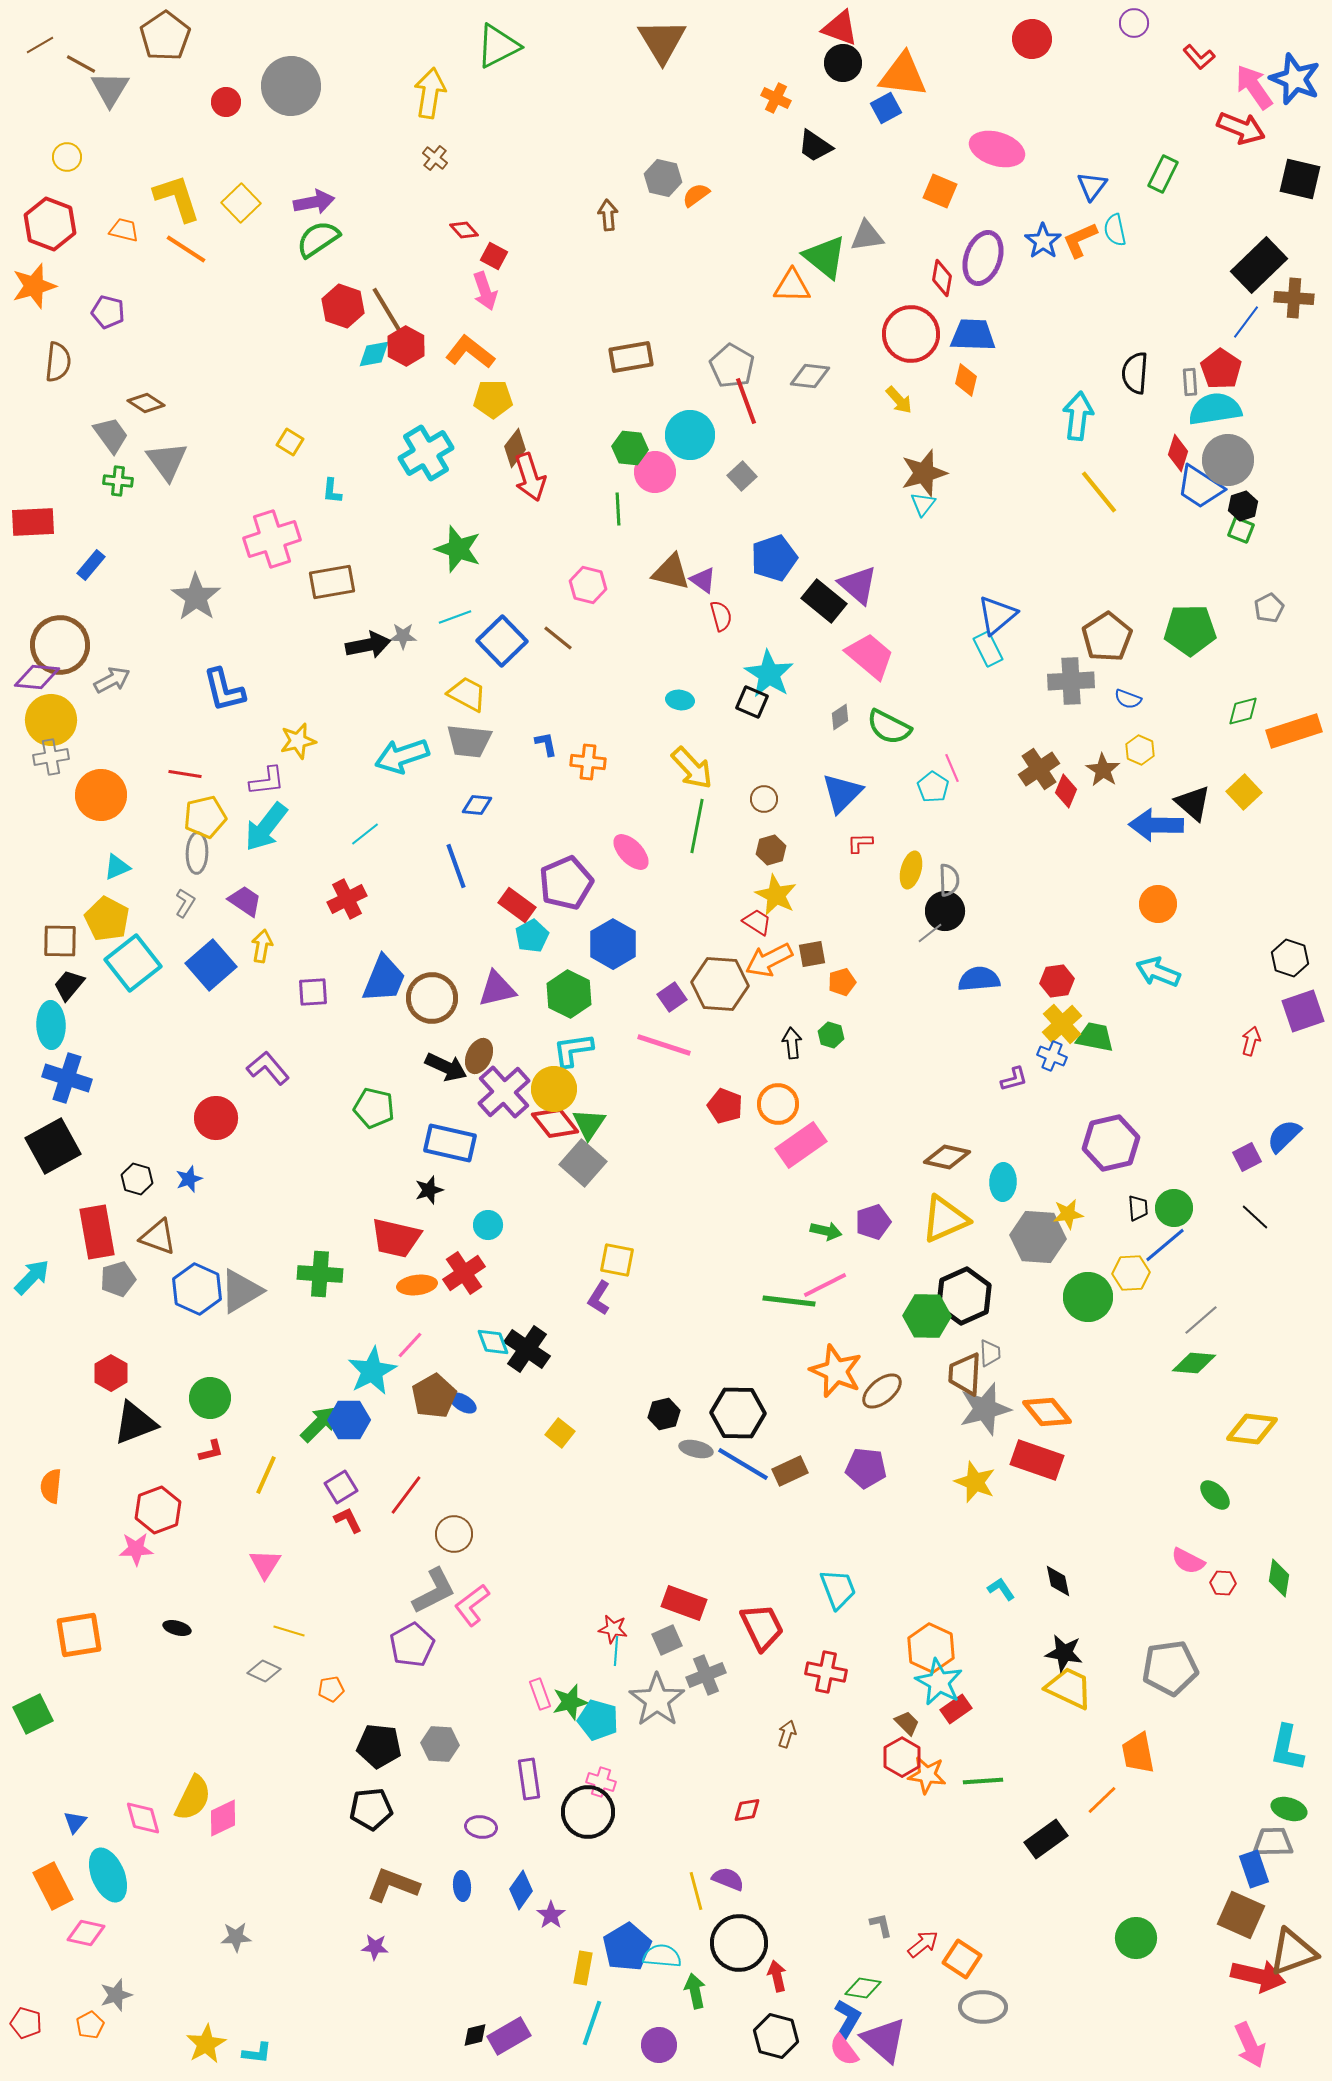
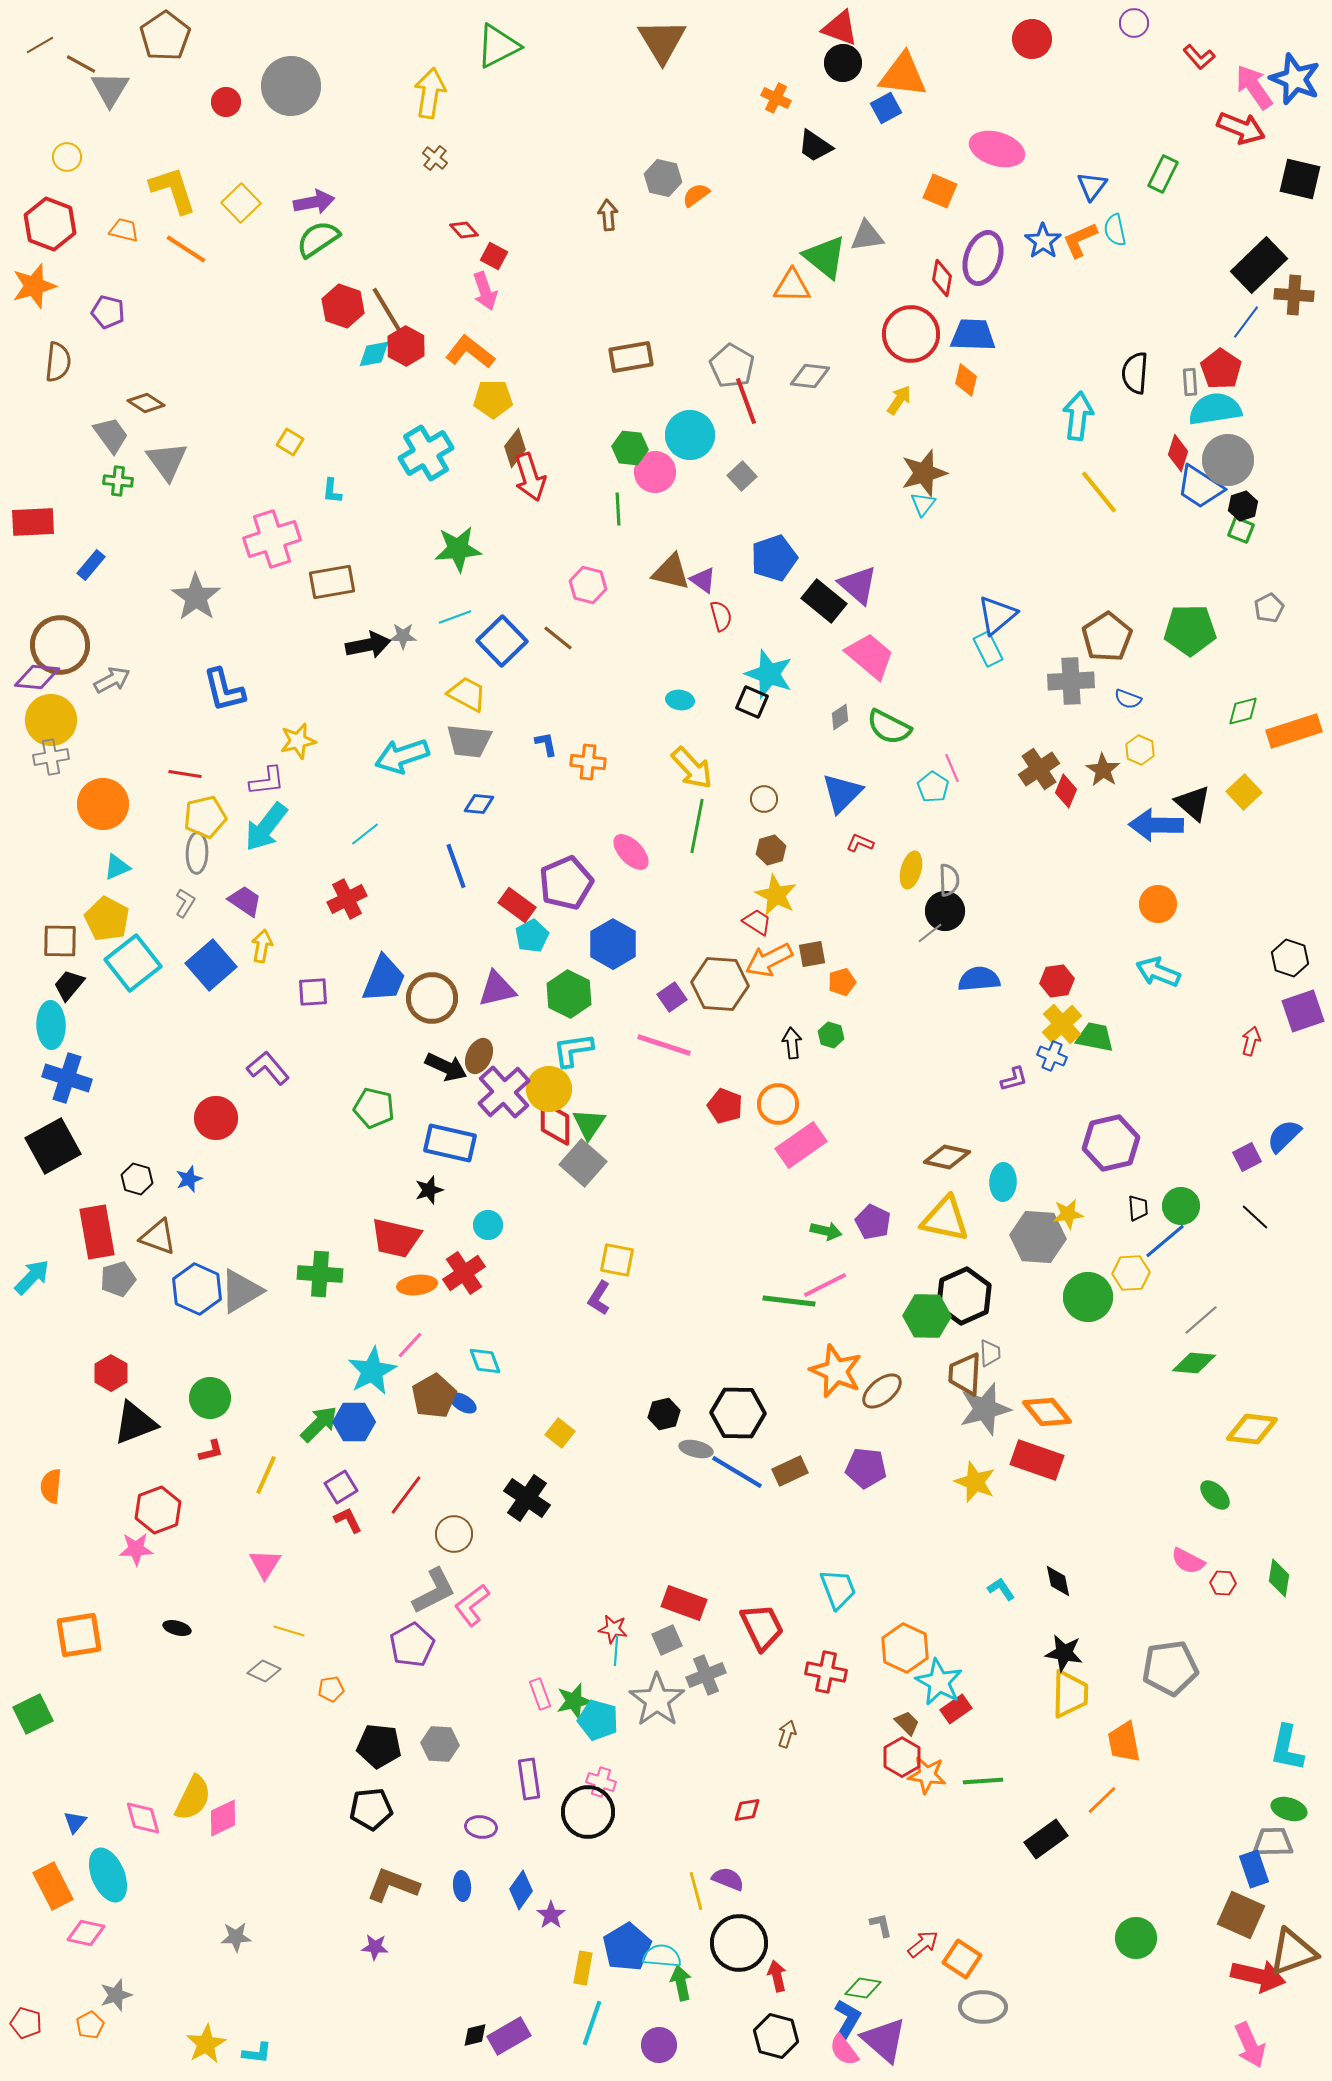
yellow L-shape at (177, 198): moved 4 px left, 8 px up
brown cross at (1294, 298): moved 3 px up
yellow arrow at (899, 400): rotated 104 degrees counterclockwise
green star at (458, 549): rotated 24 degrees counterclockwise
cyan star at (769, 674): rotated 12 degrees counterclockwise
orange circle at (101, 795): moved 2 px right, 9 px down
blue diamond at (477, 805): moved 2 px right, 1 px up
red L-shape at (860, 843): rotated 24 degrees clockwise
yellow circle at (554, 1089): moved 5 px left
red diamond at (555, 1123): rotated 39 degrees clockwise
green circle at (1174, 1208): moved 7 px right, 2 px up
yellow triangle at (945, 1219): rotated 36 degrees clockwise
purple pentagon at (873, 1222): rotated 28 degrees counterclockwise
blue line at (1165, 1245): moved 4 px up
cyan diamond at (493, 1342): moved 8 px left, 19 px down
black cross at (527, 1349): moved 149 px down
blue hexagon at (349, 1420): moved 5 px right, 2 px down
blue line at (743, 1464): moved 6 px left, 8 px down
orange hexagon at (931, 1648): moved 26 px left
yellow trapezoid at (1069, 1688): moved 1 px right, 6 px down; rotated 66 degrees clockwise
green star at (570, 1702): moved 4 px right, 1 px up
orange trapezoid at (1138, 1753): moved 14 px left, 11 px up
green arrow at (695, 1991): moved 14 px left, 8 px up
